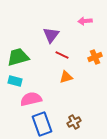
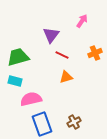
pink arrow: moved 3 px left; rotated 128 degrees clockwise
orange cross: moved 4 px up
